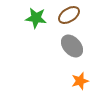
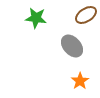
brown ellipse: moved 17 px right
orange star: rotated 18 degrees counterclockwise
